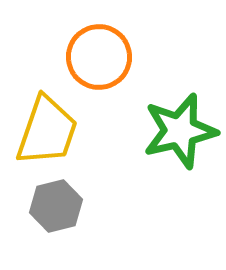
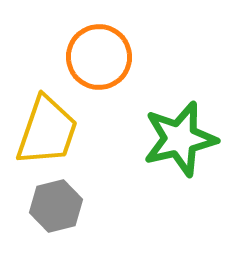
green star: moved 8 px down
